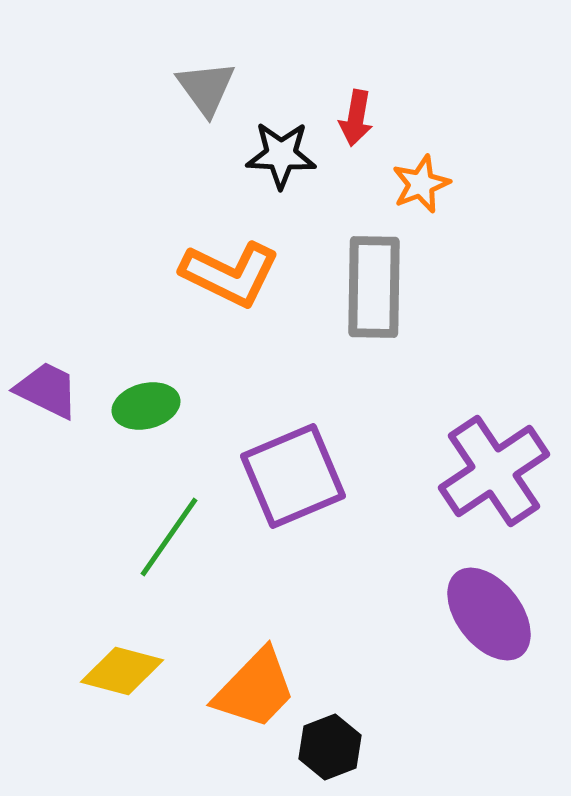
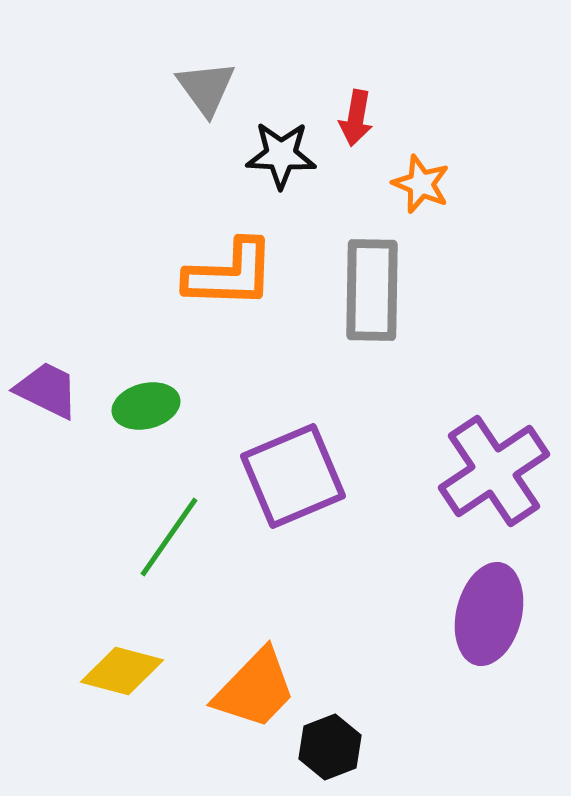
orange star: rotated 28 degrees counterclockwise
orange L-shape: rotated 24 degrees counterclockwise
gray rectangle: moved 2 px left, 3 px down
purple ellipse: rotated 52 degrees clockwise
